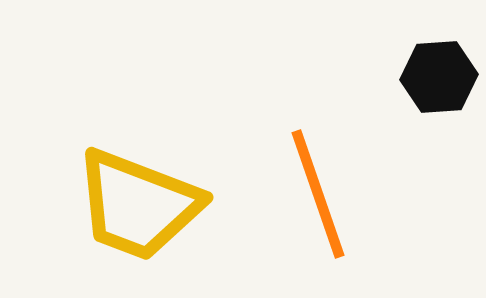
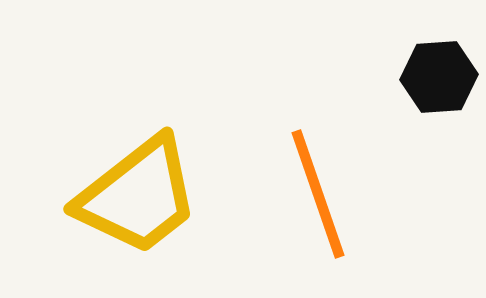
yellow trapezoid: moved 9 px up; rotated 59 degrees counterclockwise
